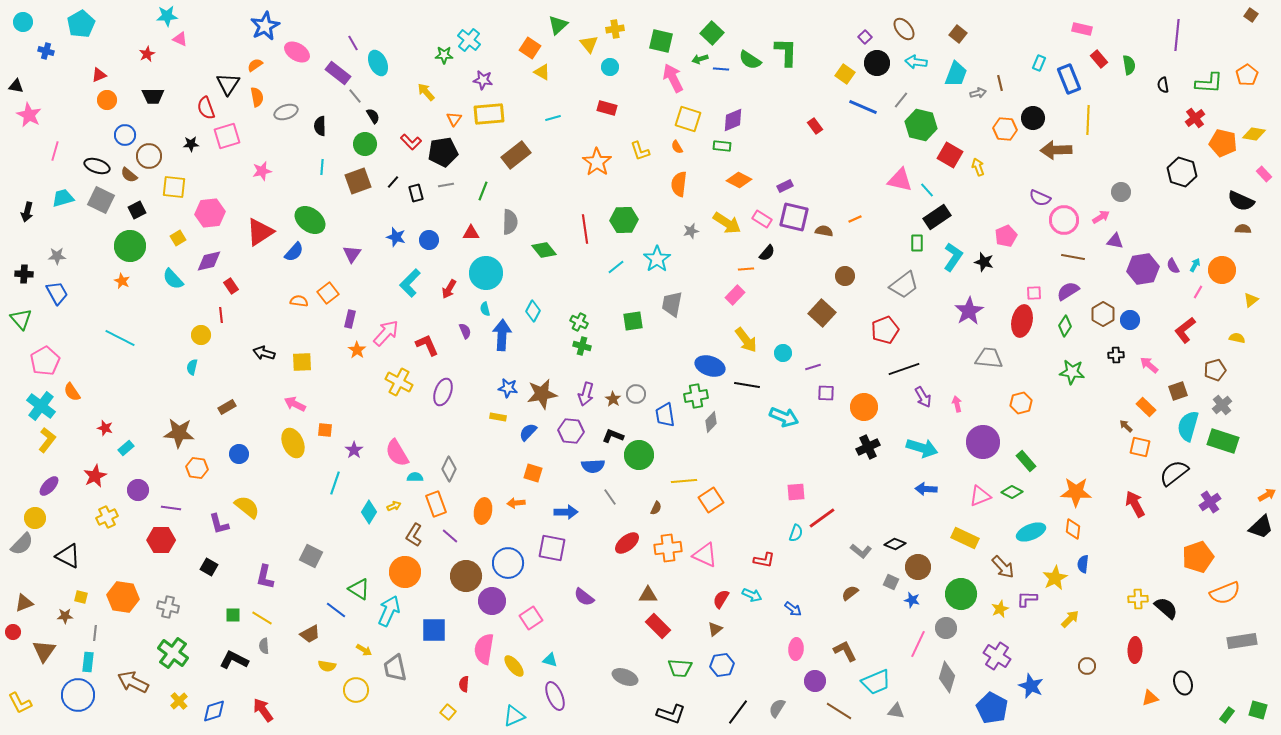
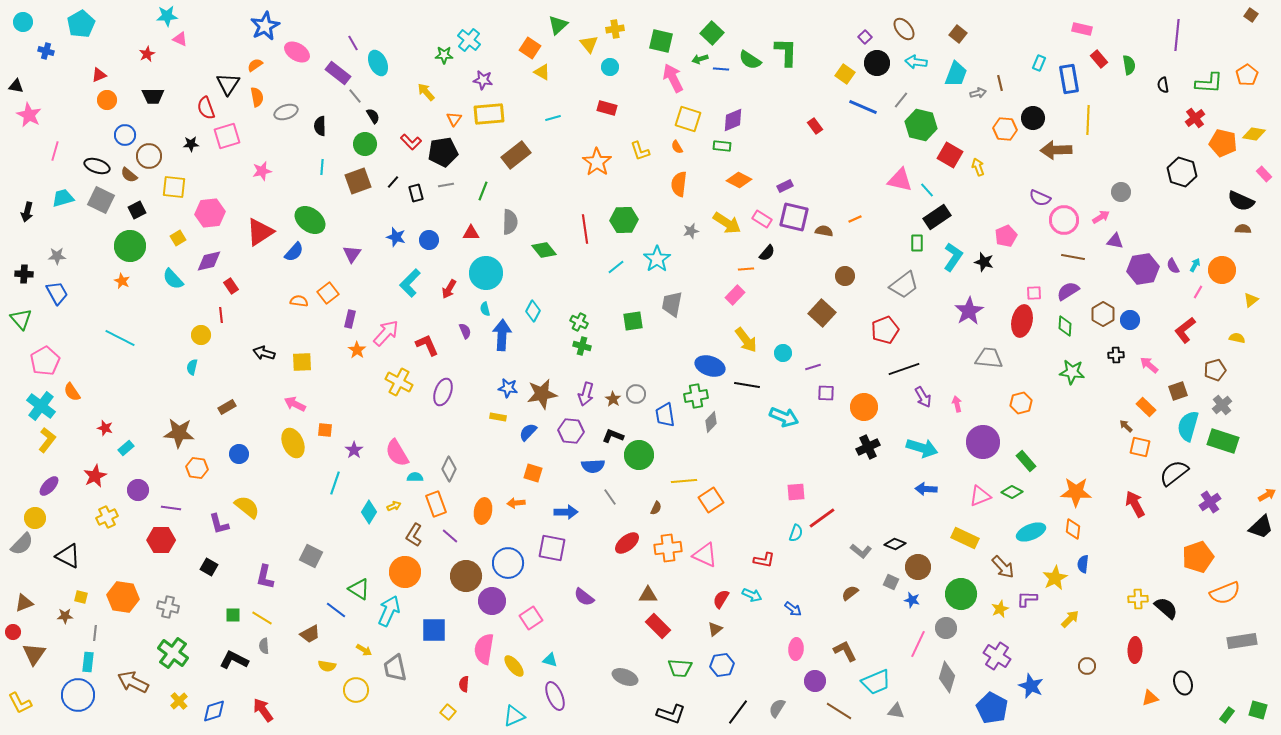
blue rectangle at (1069, 79): rotated 12 degrees clockwise
green diamond at (1065, 326): rotated 30 degrees counterclockwise
brown triangle at (44, 651): moved 10 px left, 3 px down
